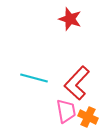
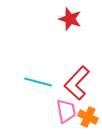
cyan line: moved 4 px right, 4 px down
